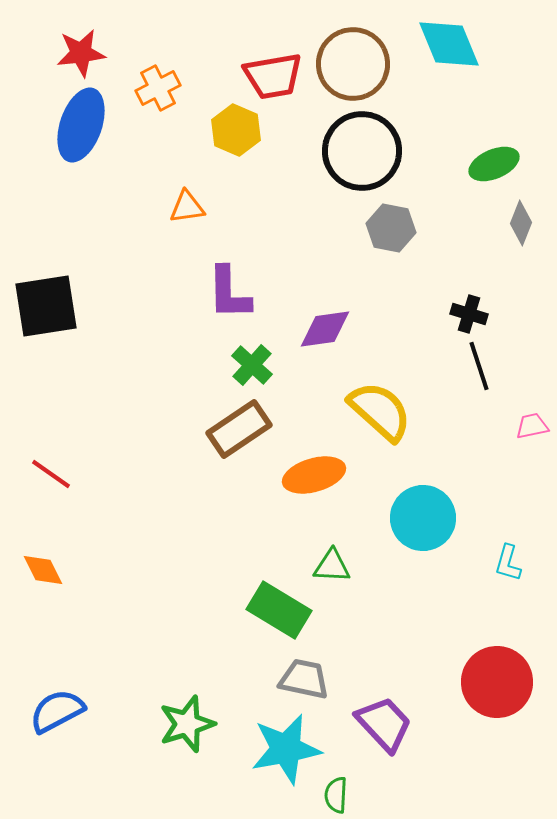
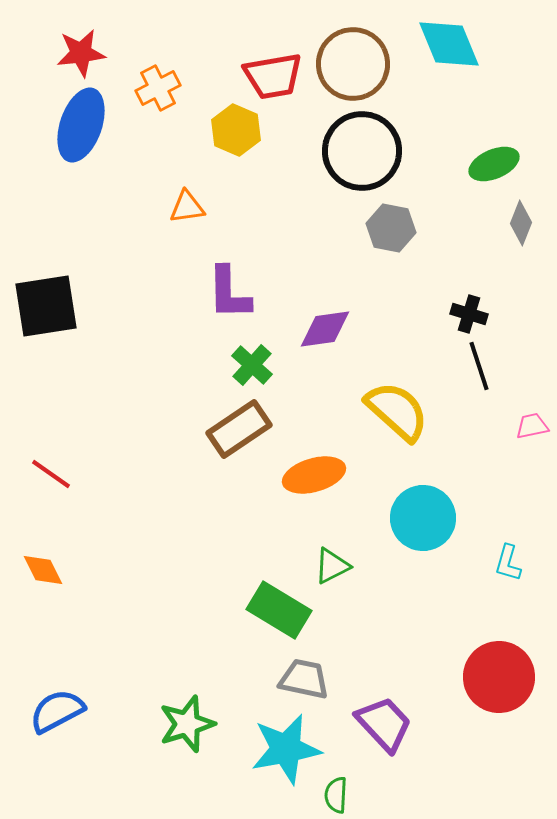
yellow semicircle: moved 17 px right
green triangle: rotated 30 degrees counterclockwise
red circle: moved 2 px right, 5 px up
